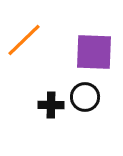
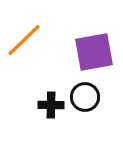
purple square: rotated 12 degrees counterclockwise
